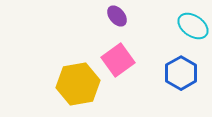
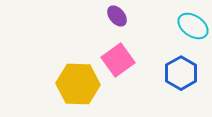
yellow hexagon: rotated 12 degrees clockwise
